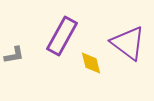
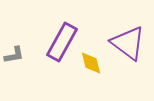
purple rectangle: moved 6 px down
